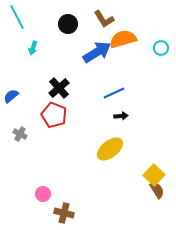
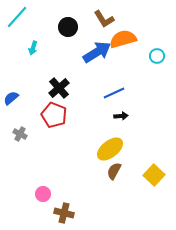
cyan line: rotated 70 degrees clockwise
black circle: moved 3 px down
cyan circle: moved 4 px left, 8 px down
blue semicircle: moved 2 px down
brown semicircle: moved 43 px left, 19 px up; rotated 120 degrees counterclockwise
